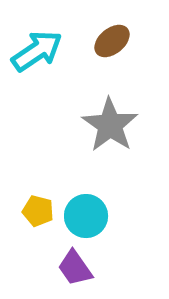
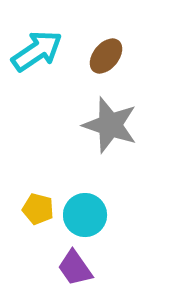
brown ellipse: moved 6 px left, 15 px down; rotated 12 degrees counterclockwise
gray star: rotated 16 degrees counterclockwise
yellow pentagon: moved 2 px up
cyan circle: moved 1 px left, 1 px up
